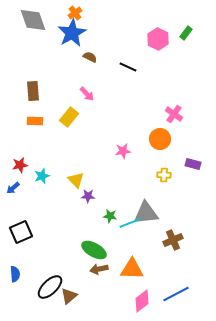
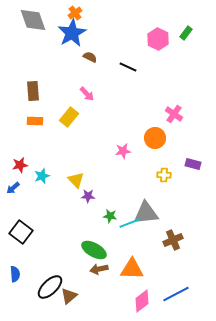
orange circle: moved 5 px left, 1 px up
black square: rotated 30 degrees counterclockwise
